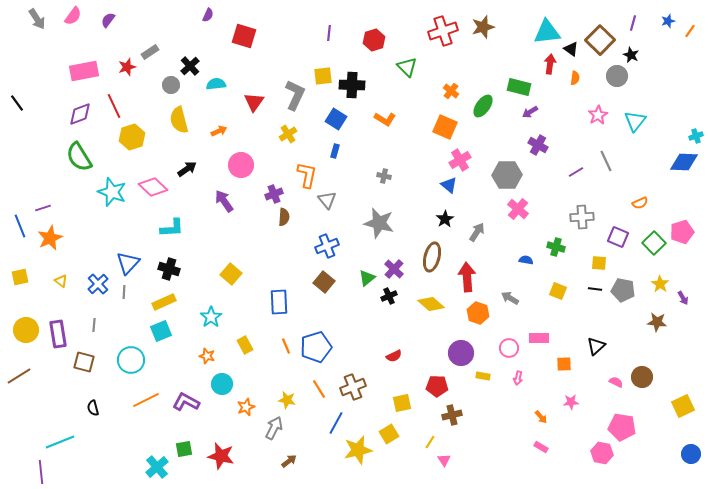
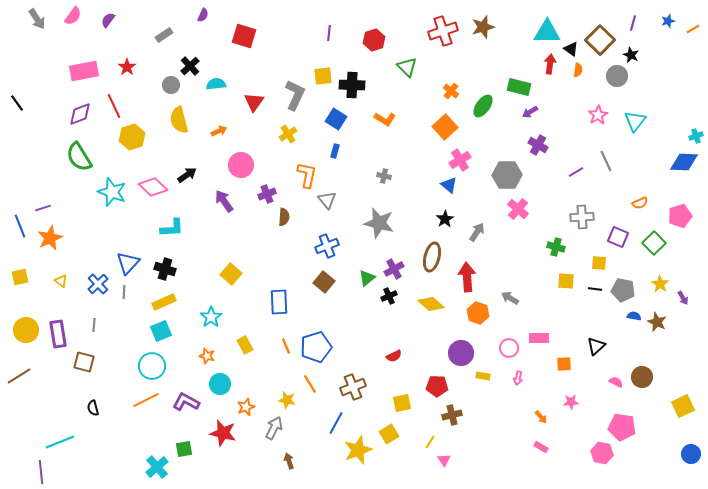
purple semicircle at (208, 15): moved 5 px left
orange line at (690, 31): moved 3 px right, 2 px up; rotated 24 degrees clockwise
cyan triangle at (547, 32): rotated 8 degrees clockwise
gray rectangle at (150, 52): moved 14 px right, 17 px up
red star at (127, 67): rotated 18 degrees counterclockwise
orange semicircle at (575, 78): moved 3 px right, 8 px up
orange square at (445, 127): rotated 25 degrees clockwise
black arrow at (187, 169): moved 6 px down
purple cross at (274, 194): moved 7 px left
pink pentagon at (682, 232): moved 2 px left, 16 px up
blue semicircle at (526, 260): moved 108 px right, 56 px down
black cross at (169, 269): moved 4 px left
purple cross at (394, 269): rotated 18 degrees clockwise
yellow square at (558, 291): moved 8 px right, 10 px up; rotated 18 degrees counterclockwise
brown star at (657, 322): rotated 18 degrees clockwise
cyan circle at (131, 360): moved 21 px right, 6 px down
cyan circle at (222, 384): moved 2 px left
orange line at (319, 389): moved 9 px left, 5 px up
yellow star at (358, 450): rotated 8 degrees counterclockwise
red star at (221, 456): moved 2 px right, 23 px up
brown arrow at (289, 461): rotated 70 degrees counterclockwise
